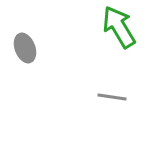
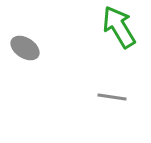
gray ellipse: rotated 36 degrees counterclockwise
